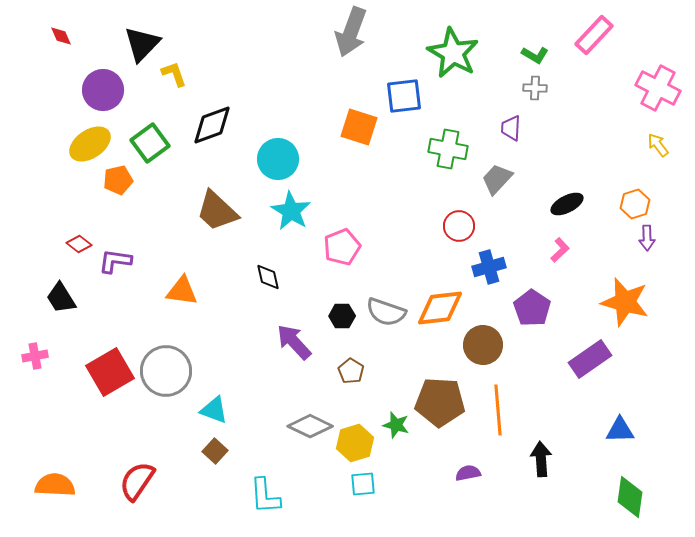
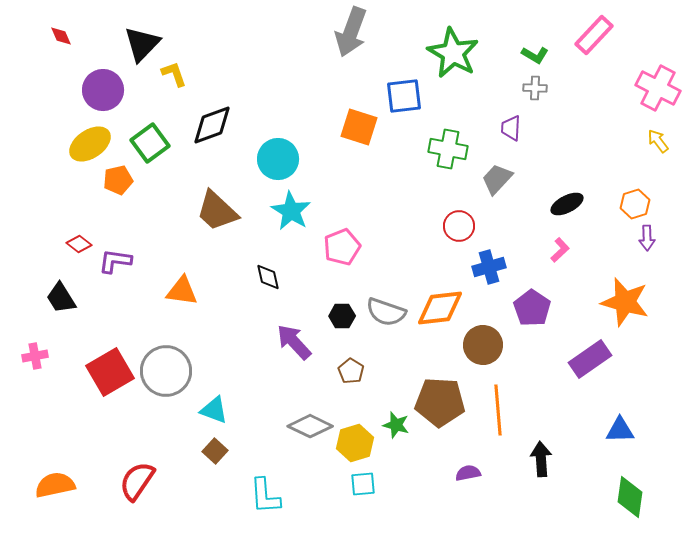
yellow arrow at (658, 145): moved 4 px up
orange semicircle at (55, 485): rotated 15 degrees counterclockwise
